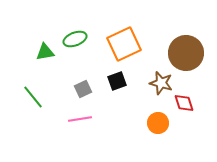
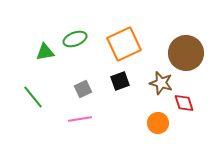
black square: moved 3 px right
